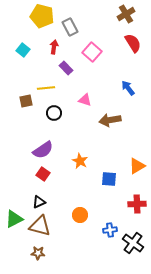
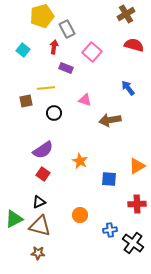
yellow pentagon: rotated 30 degrees counterclockwise
gray rectangle: moved 3 px left, 2 px down
red semicircle: moved 1 px right, 2 px down; rotated 42 degrees counterclockwise
purple rectangle: rotated 24 degrees counterclockwise
